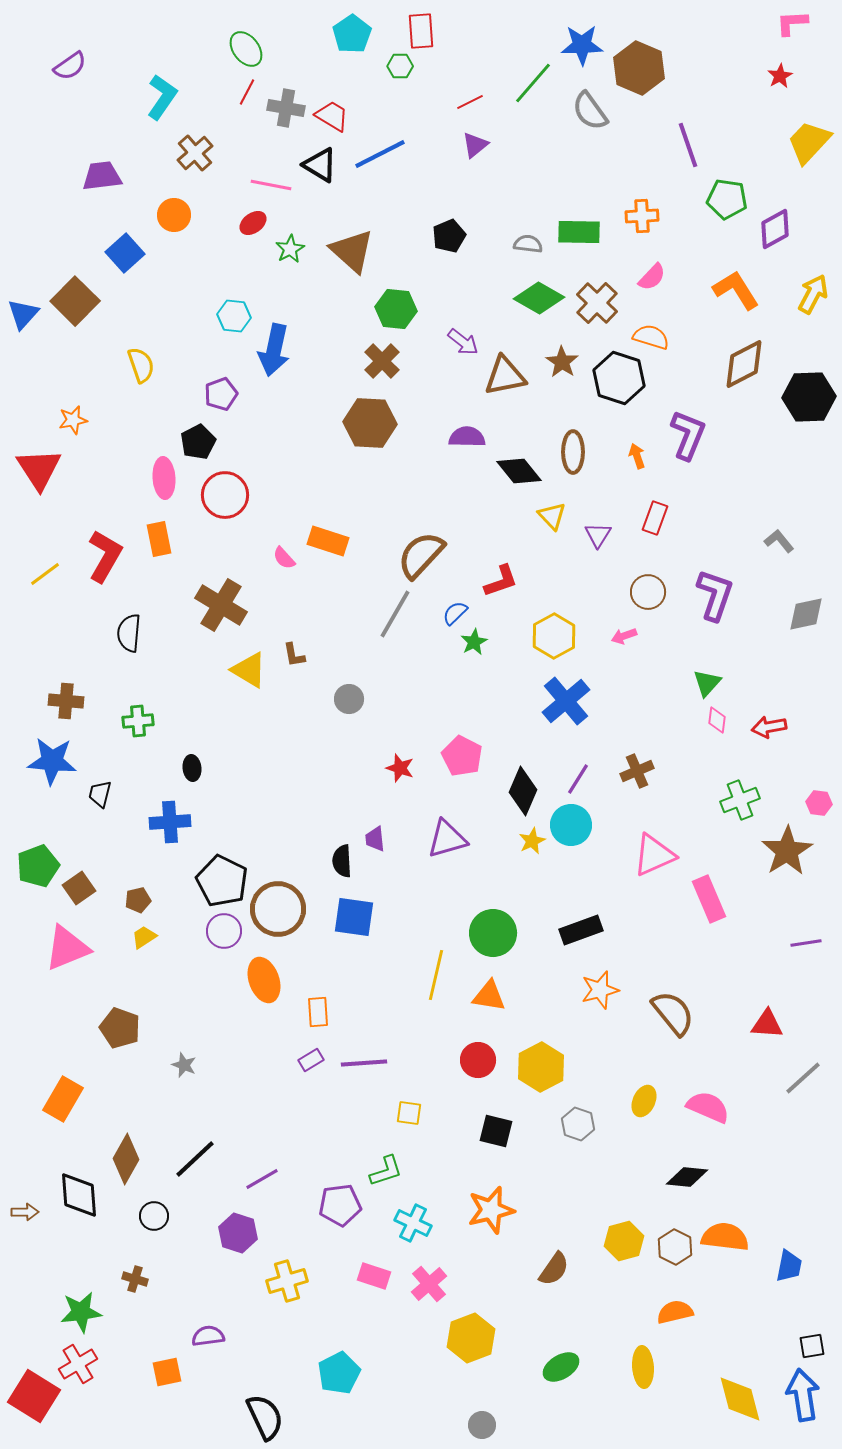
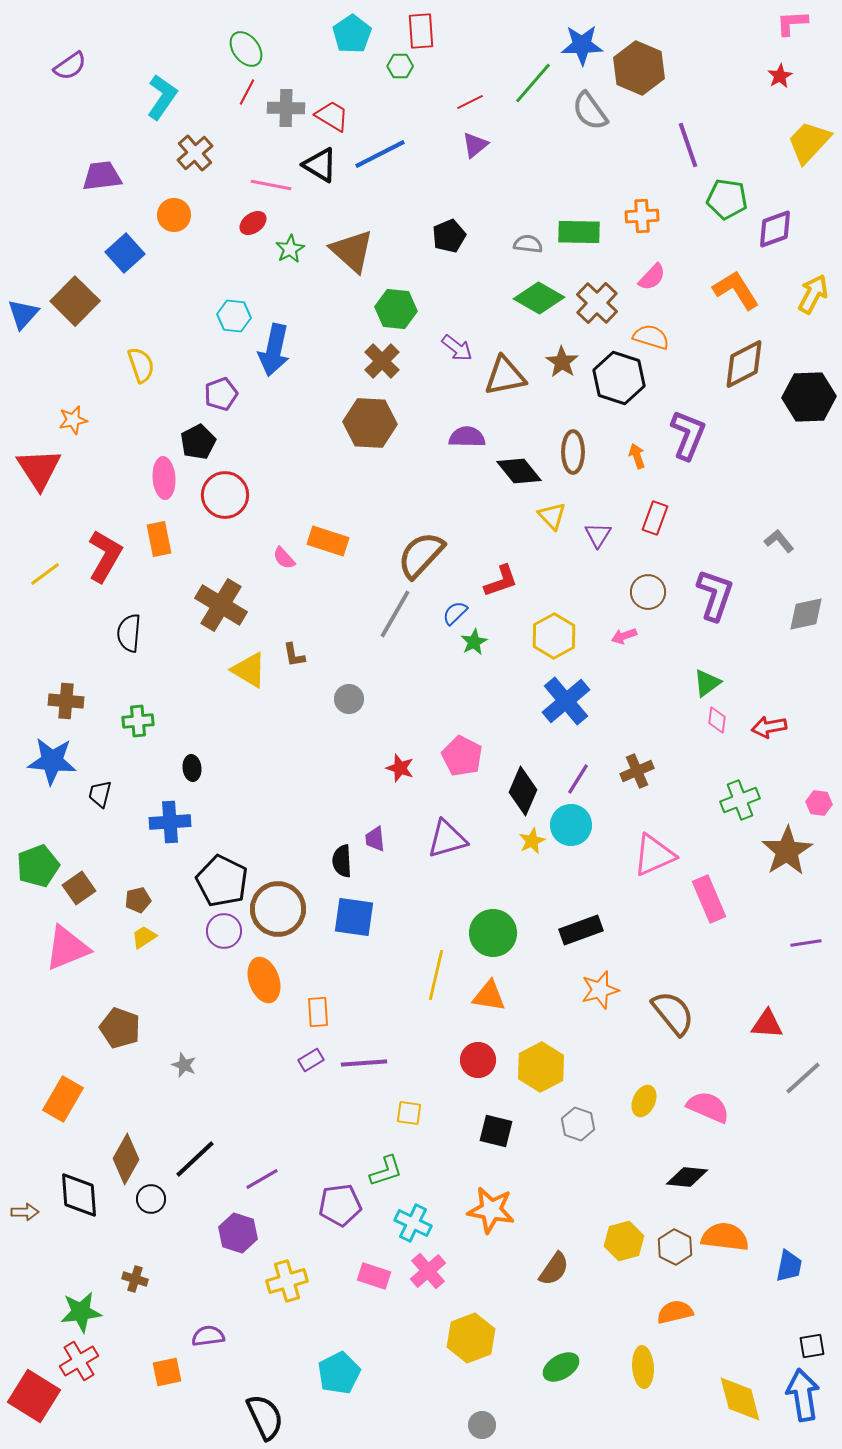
gray cross at (286, 108): rotated 9 degrees counterclockwise
purple diamond at (775, 229): rotated 9 degrees clockwise
purple arrow at (463, 342): moved 6 px left, 6 px down
green triangle at (707, 683): rotated 12 degrees clockwise
orange star at (491, 1210): rotated 24 degrees clockwise
black circle at (154, 1216): moved 3 px left, 17 px up
pink cross at (429, 1284): moved 1 px left, 13 px up
red cross at (78, 1364): moved 1 px right, 3 px up
